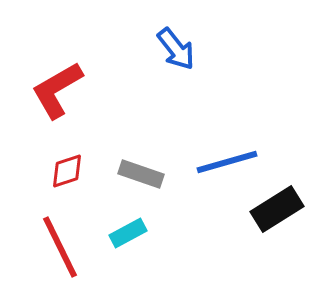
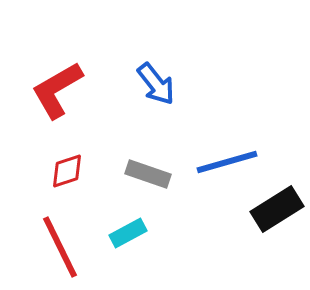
blue arrow: moved 20 px left, 35 px down
gray rectangle: moved 7 px right
